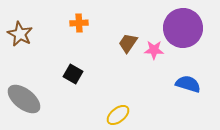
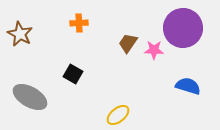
blue semicircle: moved 2 px down
gray ellipse: moved 6 px right, 2 px up; rotated 8 degrees counterclockwise
